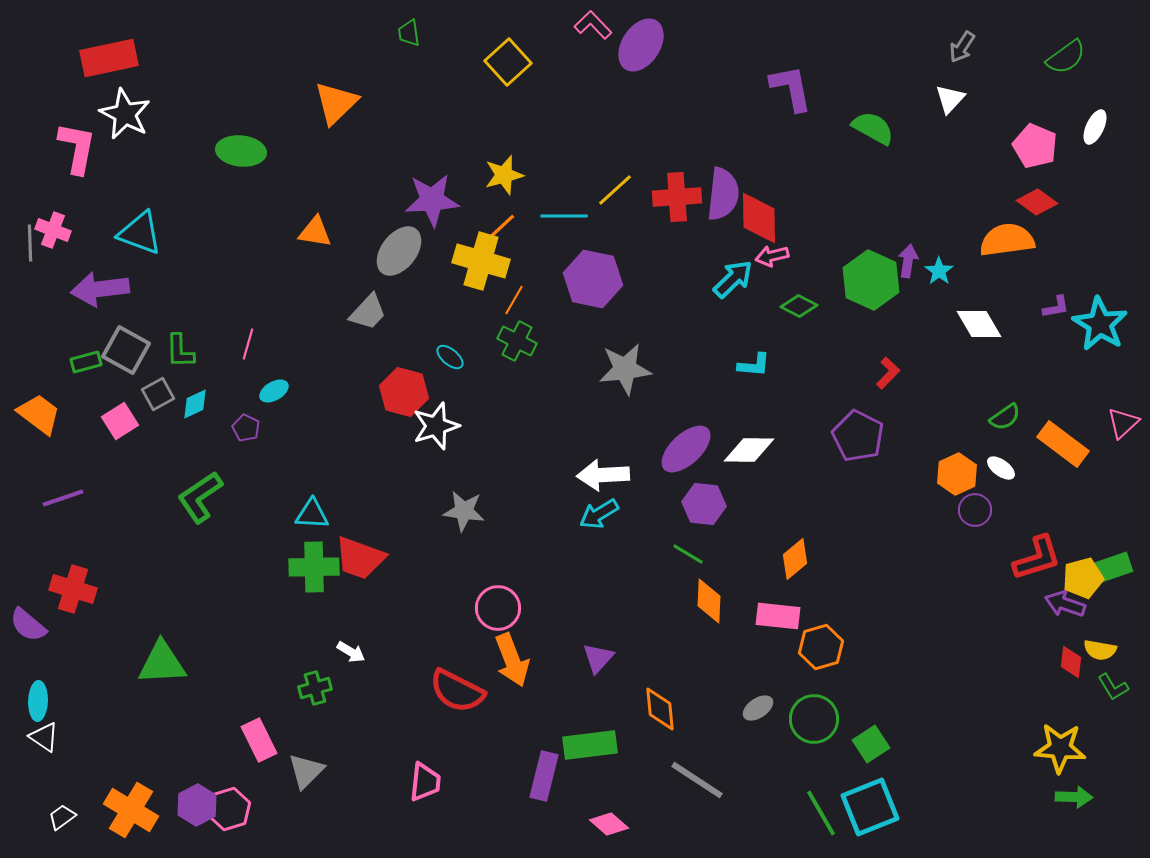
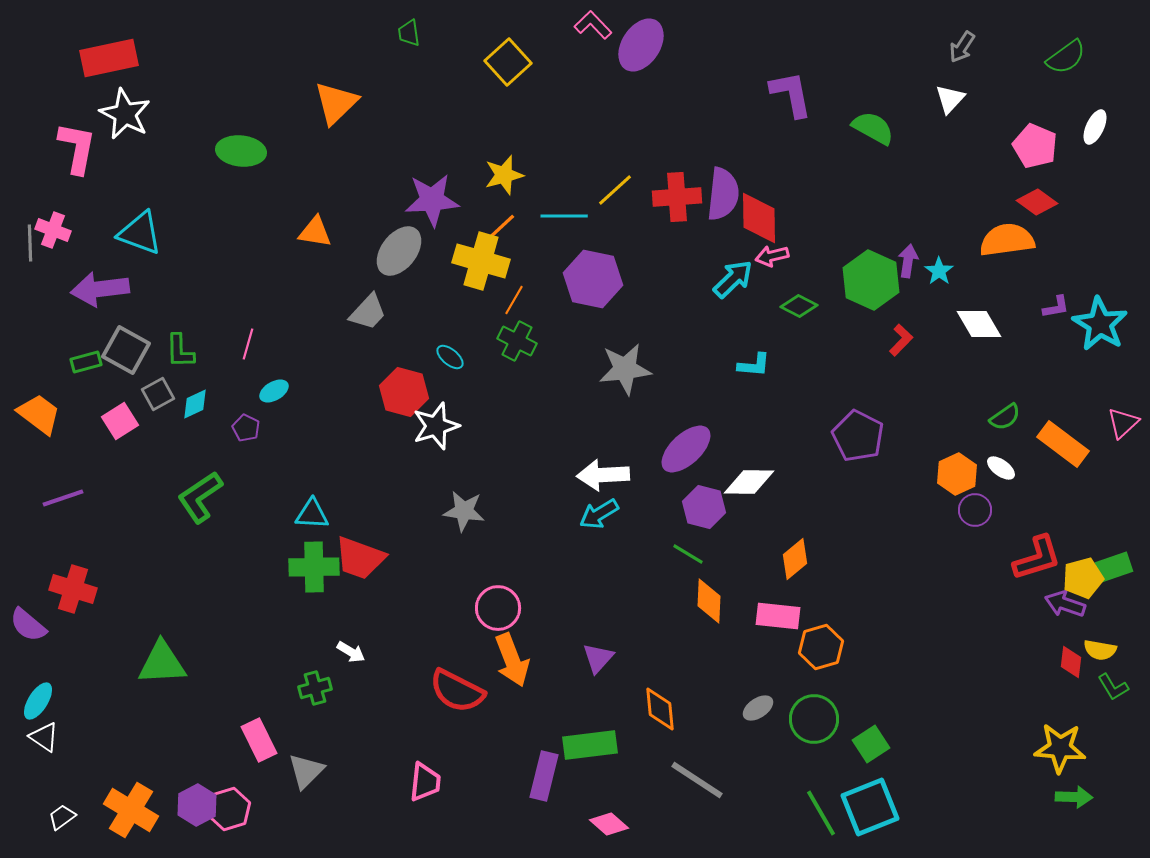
purple L-shape at (791, 88): moved 6 px down
red L-shape at (888, 373): moved 13 px right, 33 px up
white diamond at (749, 450): moved 32 px down
purple hexagon at (704, 504): moved 3 px down; rotated 9 degrees clockwise
cyan ellipse at (38, 701): rotated 30 degrees clockwise
